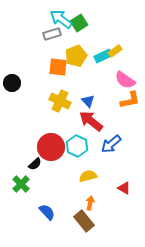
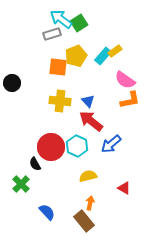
cyan rectangle: rotated 24 degrees counterclockwise
yellow cross: rotated 20 degrees counterclockwise
black semicircle: rotated 104 degrees clockwise
